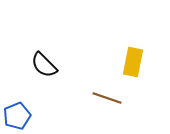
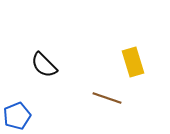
yellow rectangle: rotated 28 degrees counterclockwise
